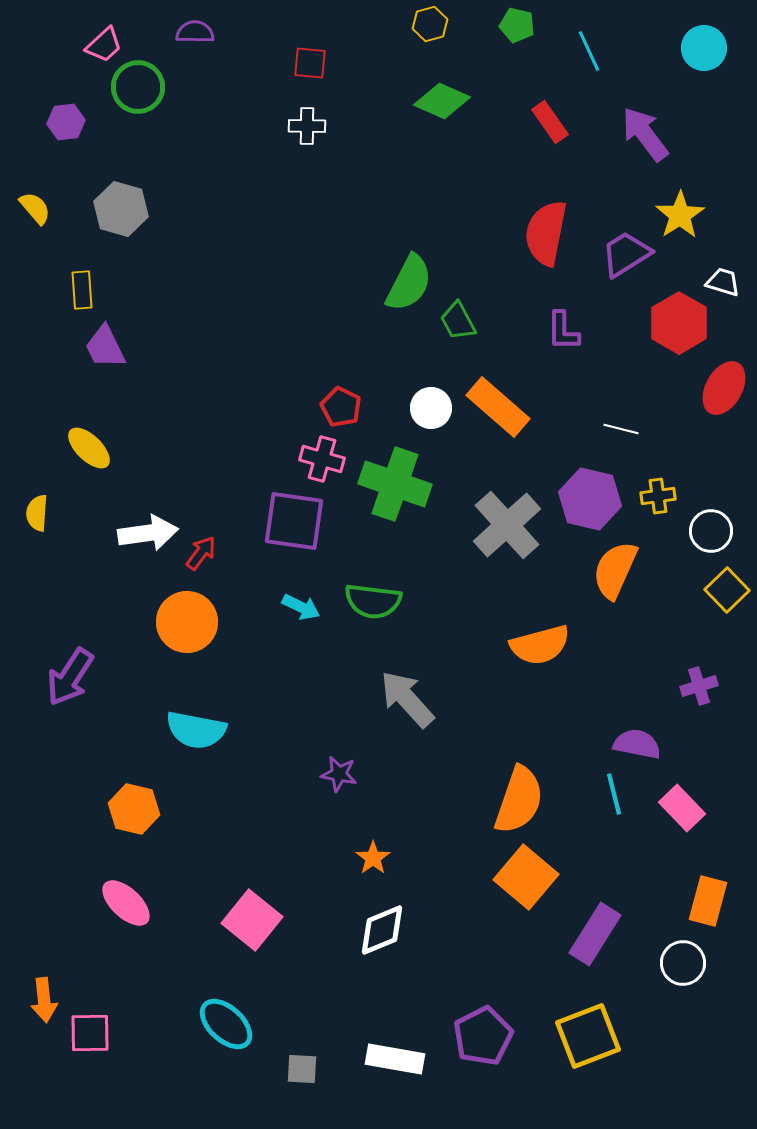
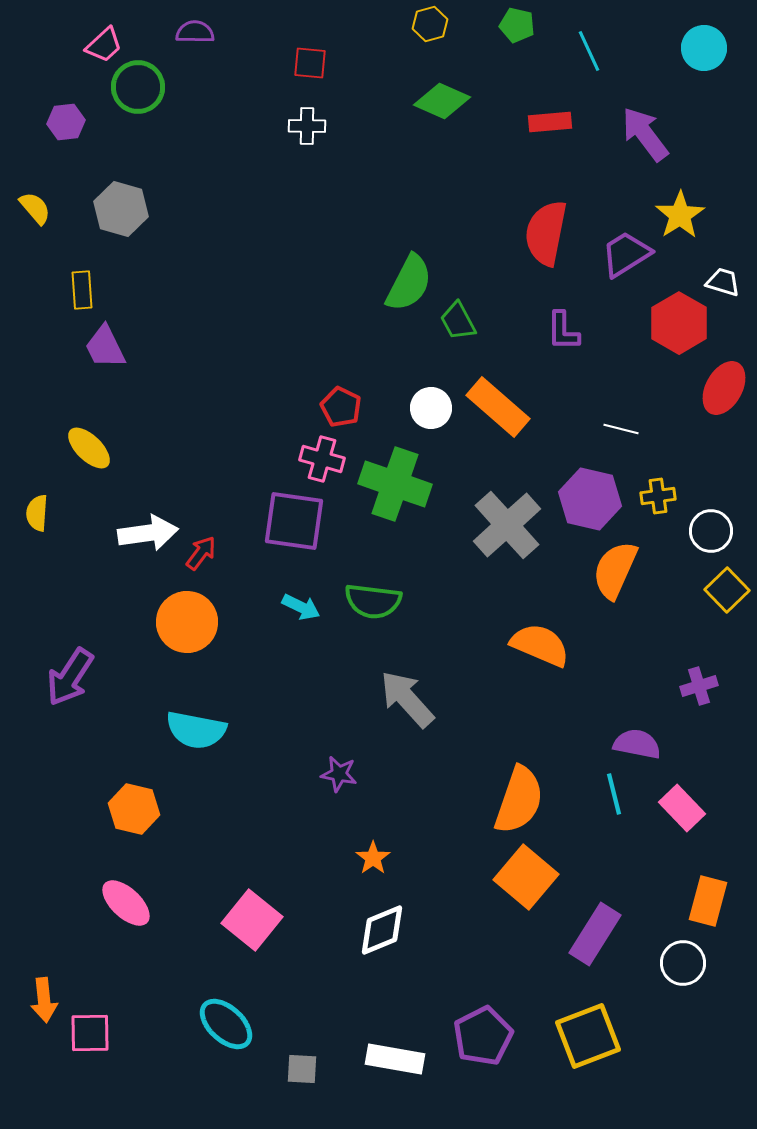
red rectangle at (550, 122): rotated 60 degrees counterclockwise
orange semicircle at (540, 645): rotated 142 degrees counterclockwise
